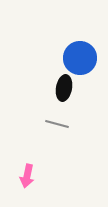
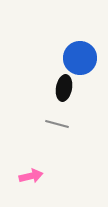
pink arrow: moved 4 px right; rotated 115 degrees counterclockwise
